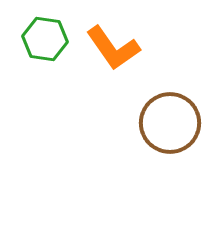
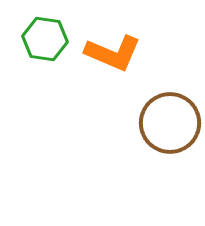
orange L-shape: moved 5 px down; rotated 32 degrees counterclockwise
